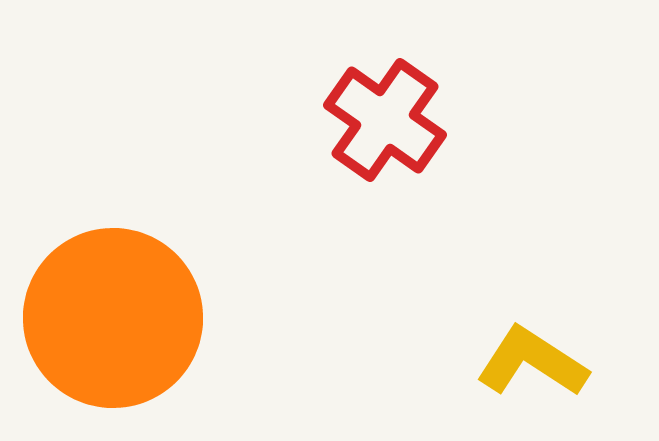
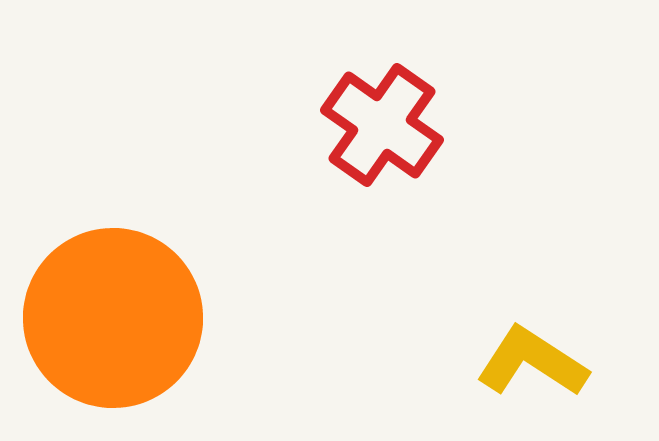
red cross: moved 3 px left, 5 px down
